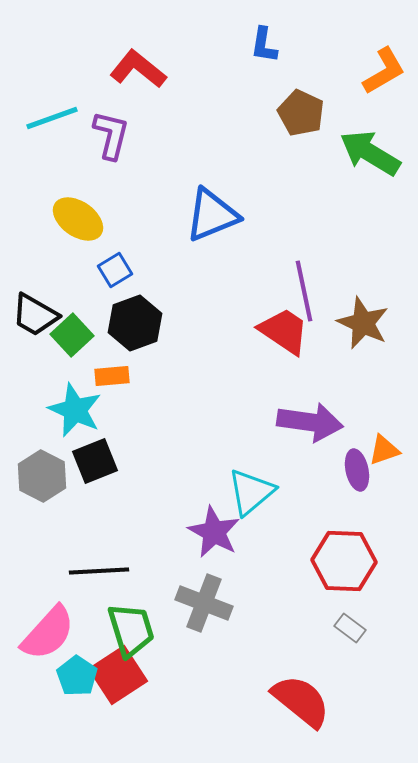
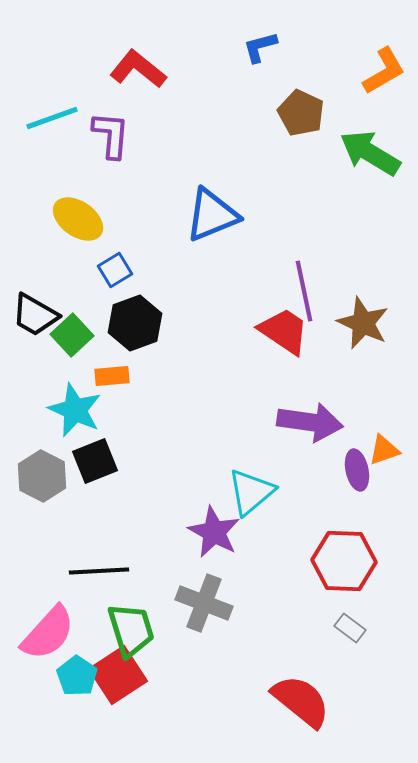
blue L-shape: moved 4 px left, 2 px down; rotated 66 degrees clockwise
purple L-shape: rotated 9 degrees counterclockwise
